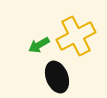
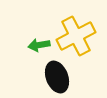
green arrow: rotated 20 degrees clockwise
